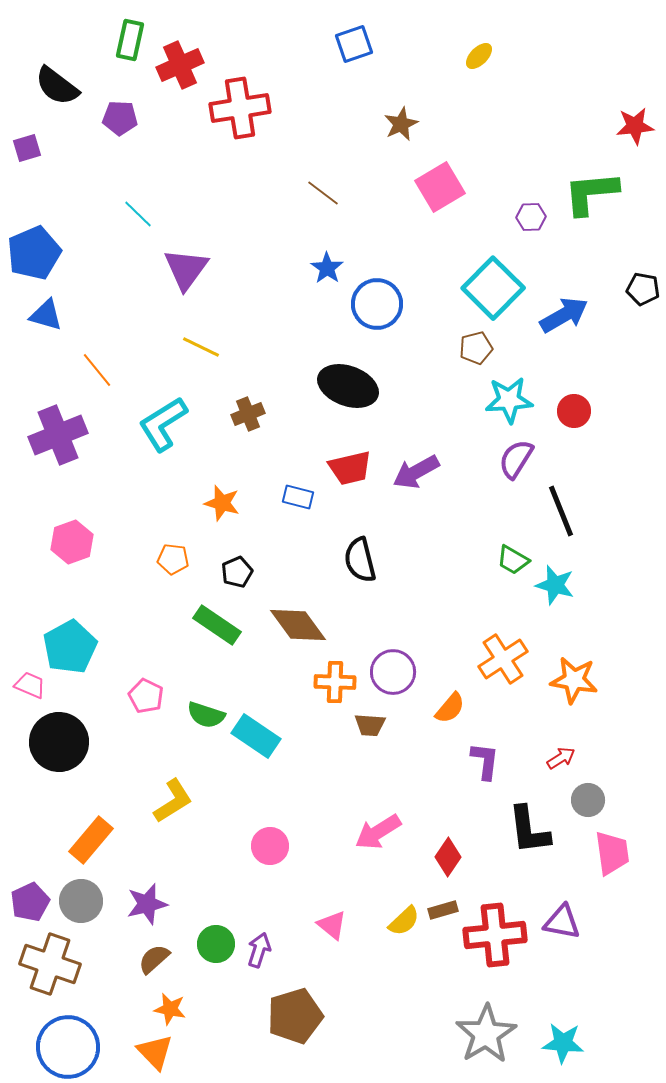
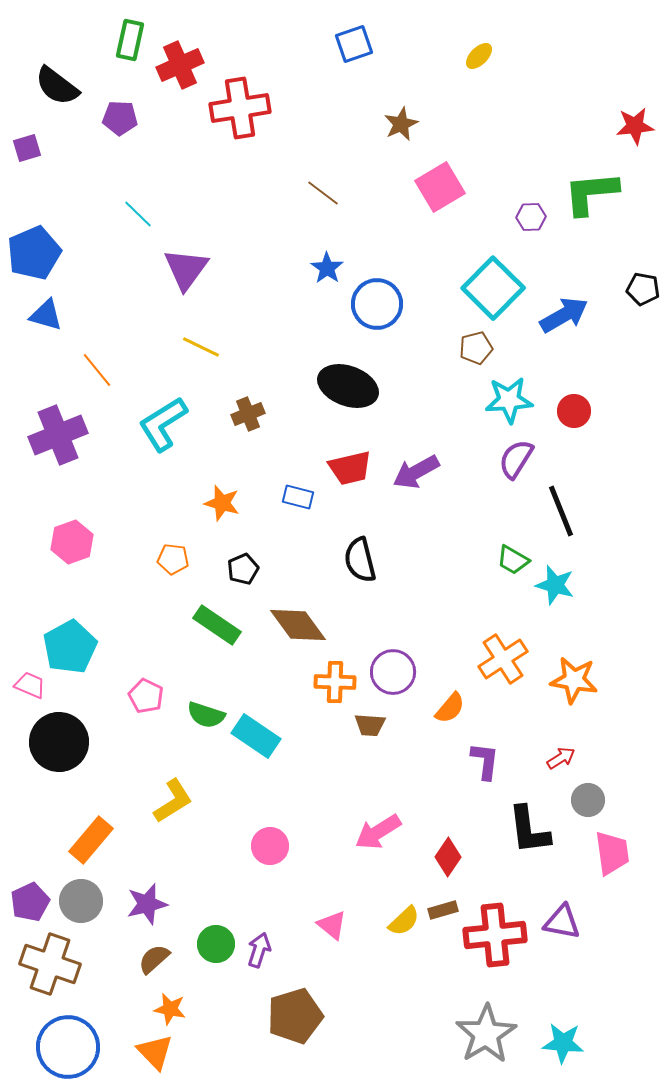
black pentagon at (237, 572): moved 6 px right, 3 px up
